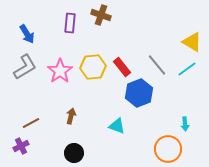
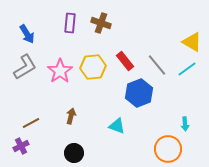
brown cross: moved 8 px down
red rectangle: moved 3 px right, 6 px up
